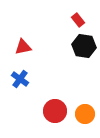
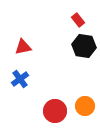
blue cross: rotated 18 degrees clockwise
orange circle: moved 8 px up
